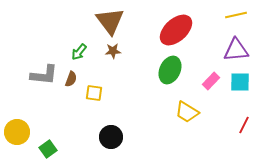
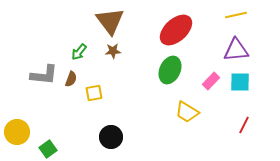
yellow square: rotated 18 degrees counterclockwise
